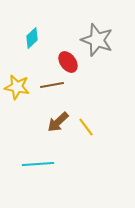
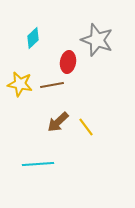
cyan diamond: moved 1 px right
red ellipse: rotated 45 degrees clockwise
yellow star: moved 3 px right, 3 px up
